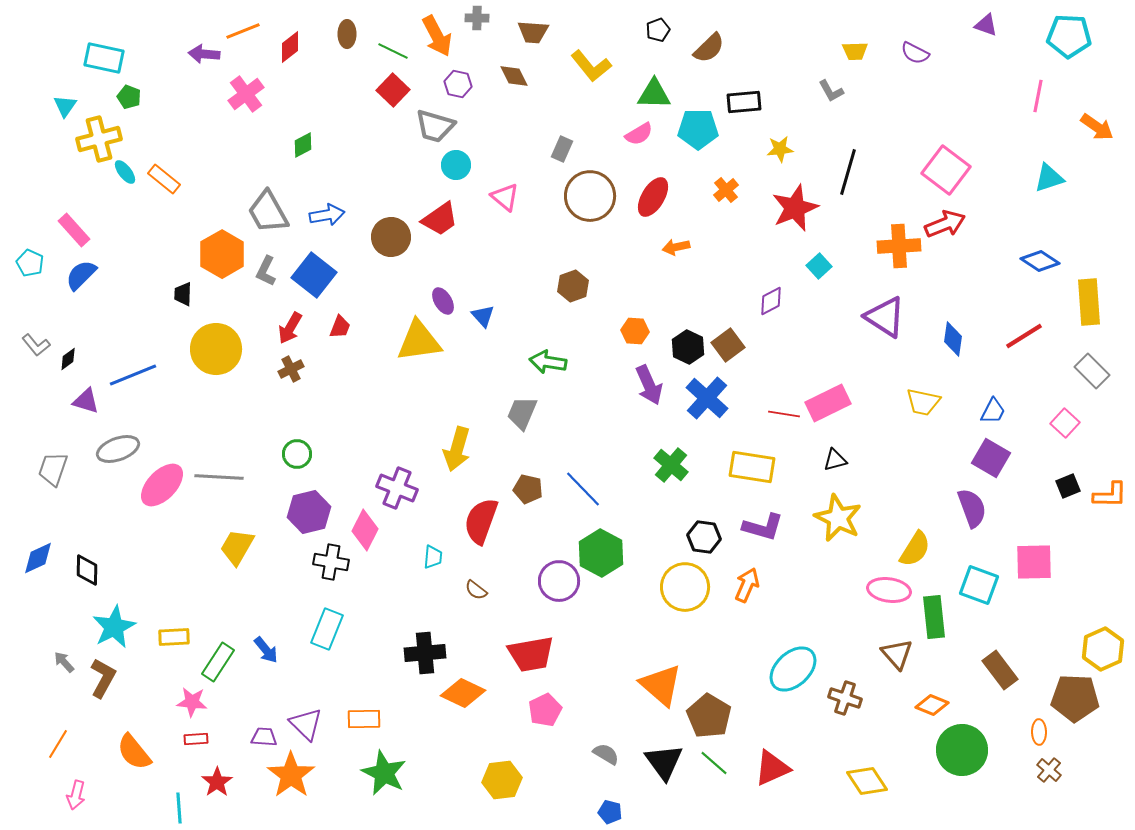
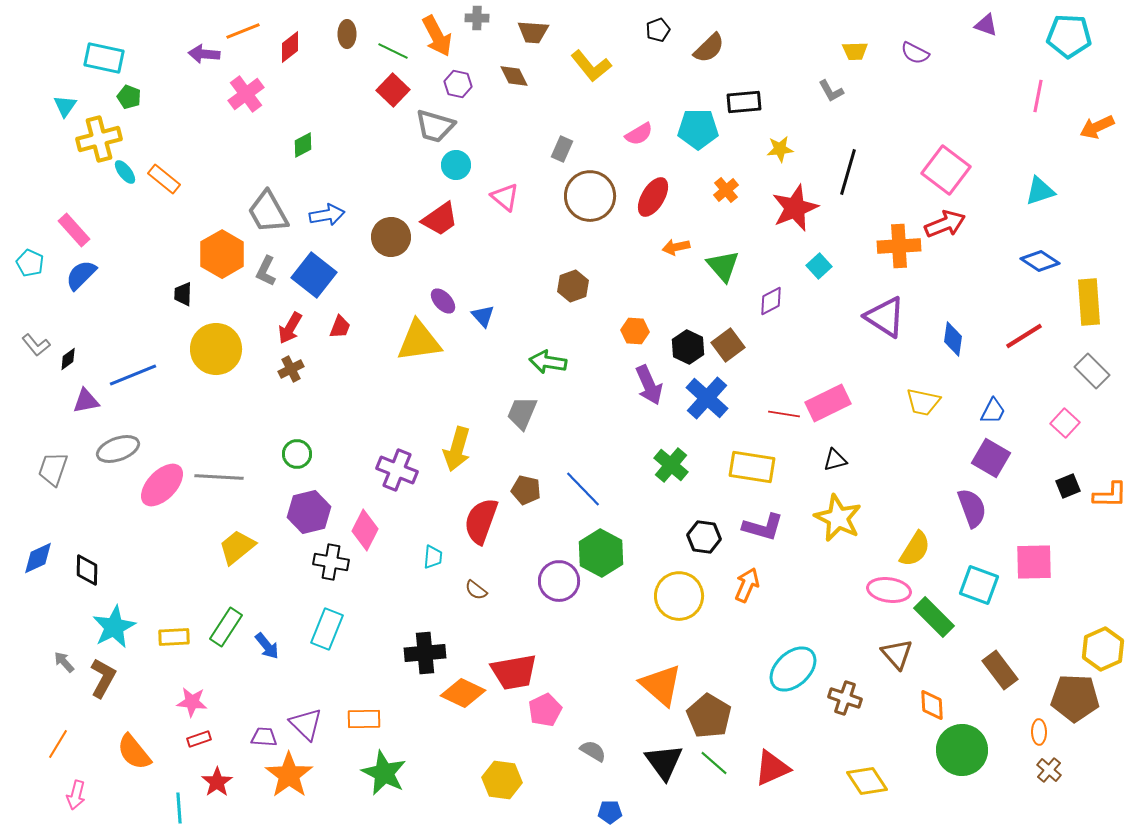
green triangle at (654, 94): moved 69 px right, 172 px down; rotated 48 degrees clockwise
orange arrow at (1097, 127): rotated 120 degrees clockwise
cyan triangle at (1049, 178): moved 9 px left, 13 px down
purple ellipse at (443, 301): rotated 12 degrees counterclockwise
purple triangle at (86, 401): rotated 28 degrees counterclockwise
purple cross at (397, 488): moved 18 px up
brown pentagon at (528, 489): moved 2 px left, 1 px down
yellow trapezoid at (237, 547): rotated 21 degrees clockwise
yellow circle at (685, 587): moved 6 px left, 9 px down
green rectangle at (934, 617): rotated 39 degrees counterclockwise
blue arrow at (266, 650): moved 1 px right, 4 px up
red trapezoid at (531, 654): moved 17 px left, 18 px down
green rectangle at (218, 662): moved 8 px right, 35 px up
orange diamond at (932, 705): rotated 64 degrees clockwise
red rectangle at (196, 739): moved 3 px right; rotated 15 degrees counterclockwise
gray semicircle at (606, 754): moved 13 px left, 3 px up
orange star at (291, 775): moved 2 px left
yellow hexagon at (502, 780): rotated 15 degrees clockwise
blue pentagon at (610, 812): rotated 15 degrees counterclockwise
